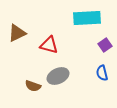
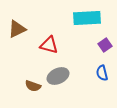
brown triangle: moved 4 px up
